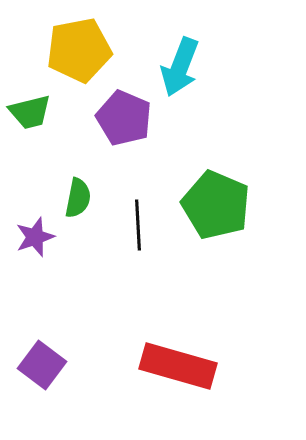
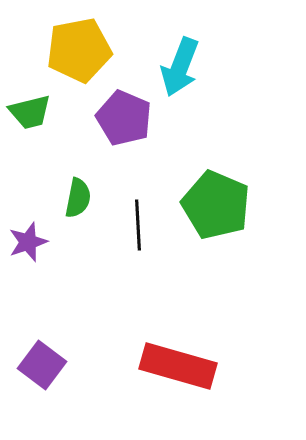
purple star: moved 7 px left, 5 px down
